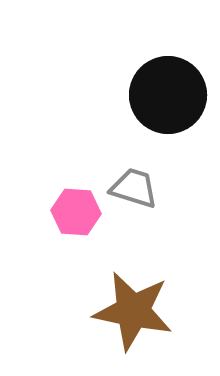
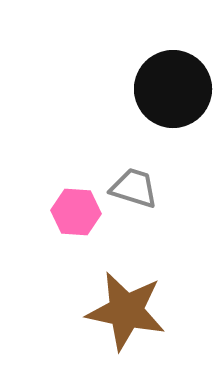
black circle: moved 5 px right, 6 px up
brown star: moved 7 px left
